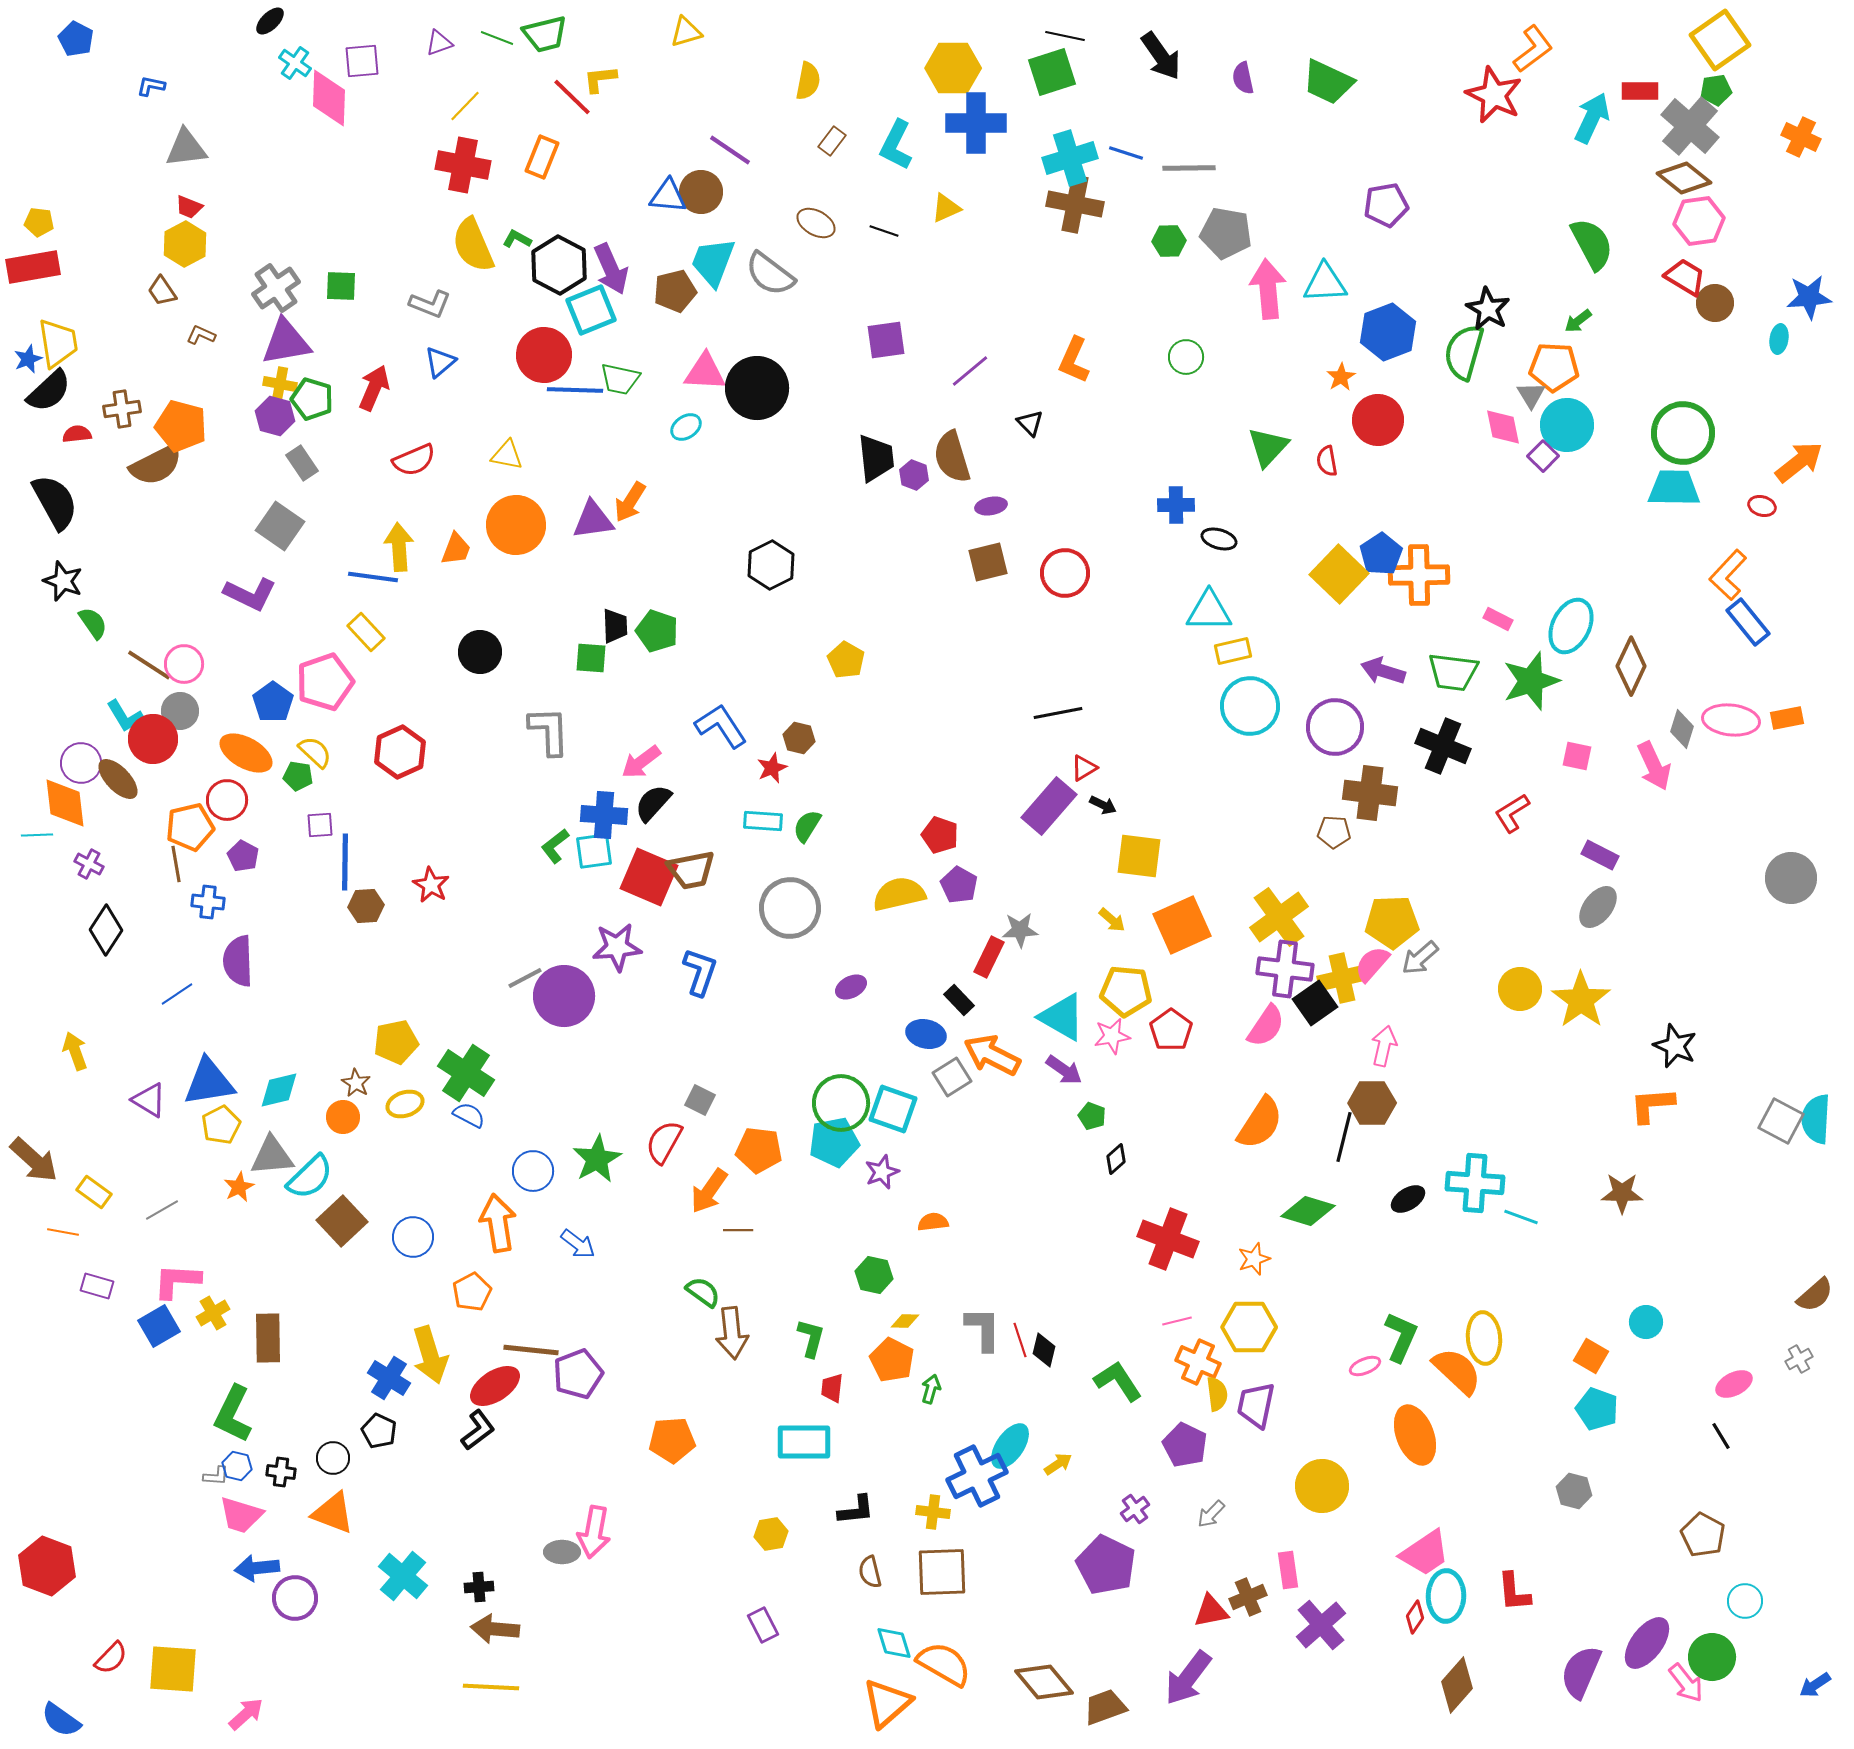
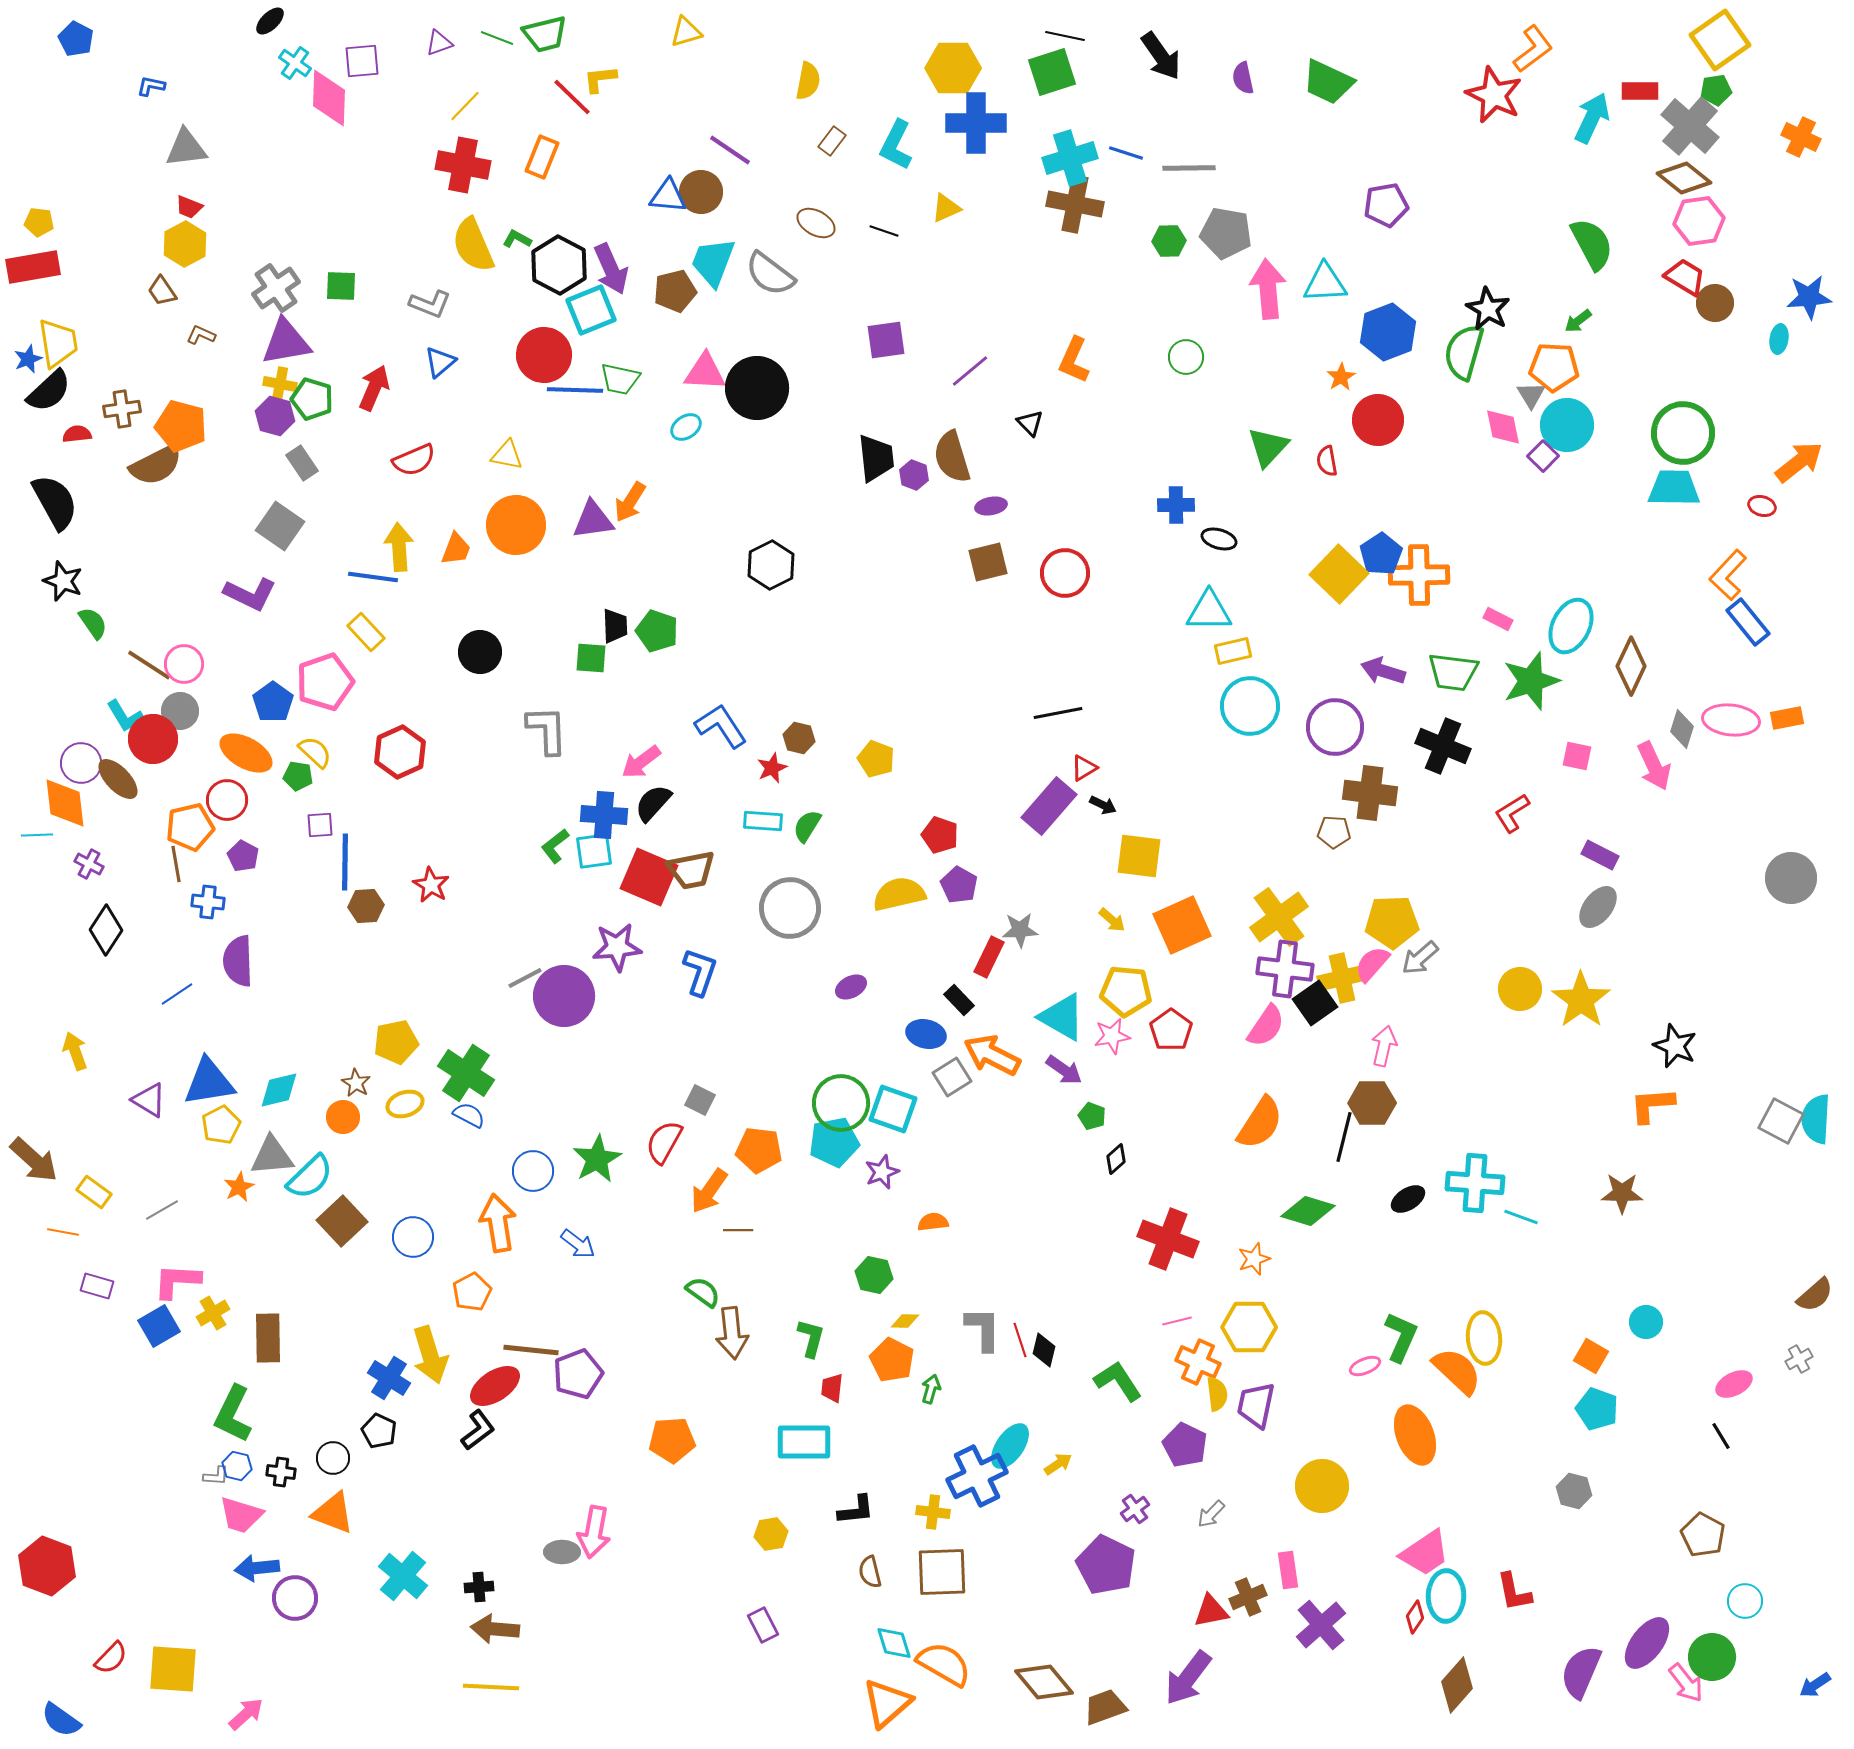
yellow pentagon at (846, 660): moved 30 px right, 99 px down; rotated 9 degrees counterclockwise
gray L-shape at (549, 731): moved 2 px left, 1 px up
red L-shape at (1514, 1592): rotated 6 degrees counterclockwise
